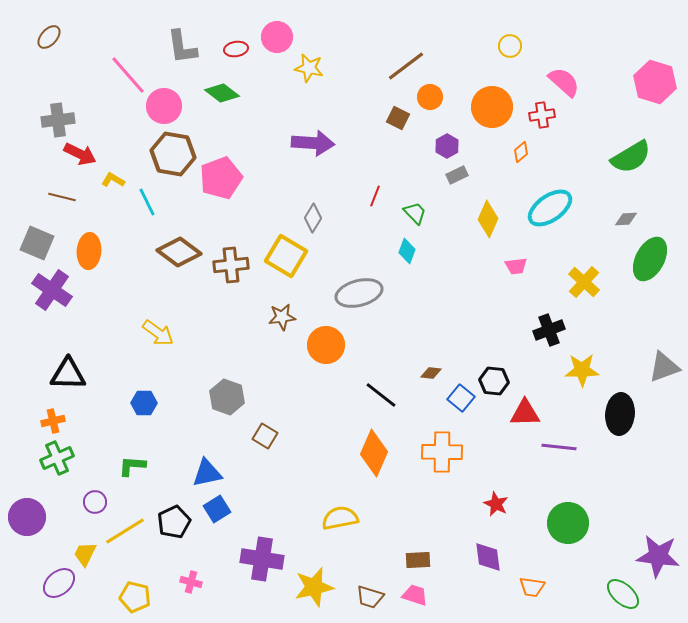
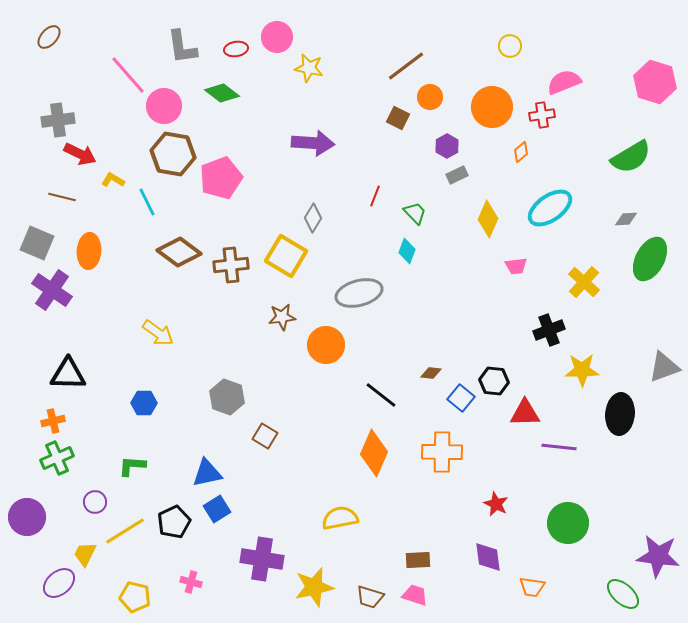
pink semicircle at (564, 82): rotated 64 degrees counterclockwise
